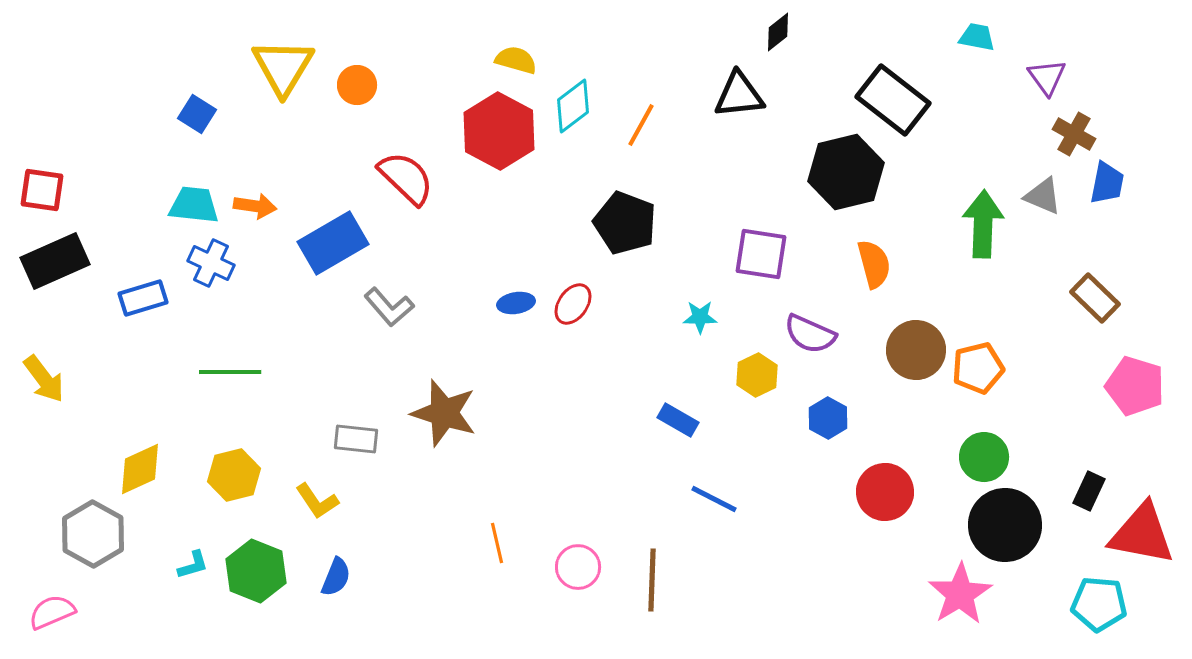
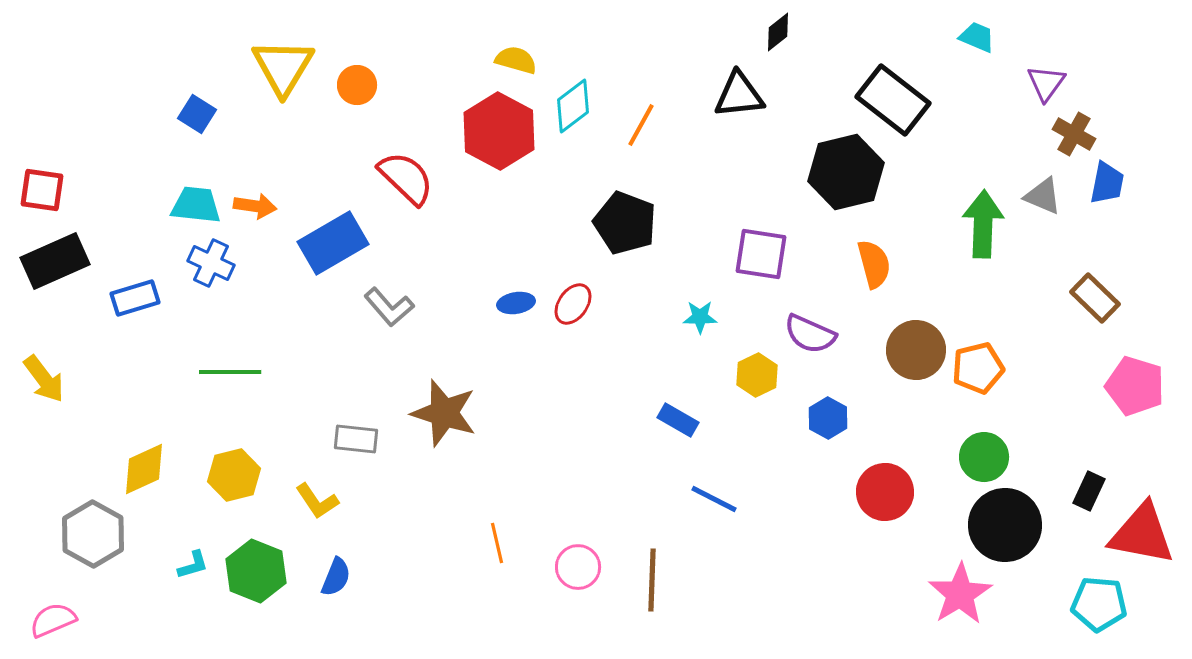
cyan trapezoid at (977, 37): rotated 12 degrees clockwise
purple triangle at (1047, 77): moved 1 px left, 6 px down; rotated 12 degrees clockwise
cyan trapezoid at (194, 205): moved 2 px right
blue rectangle at (143, 298): moved 8 px left
yellow diamond at (140, 469): moved 4 px right
pink semicircle at (52, 612): moved 1 px right, 8 px down
